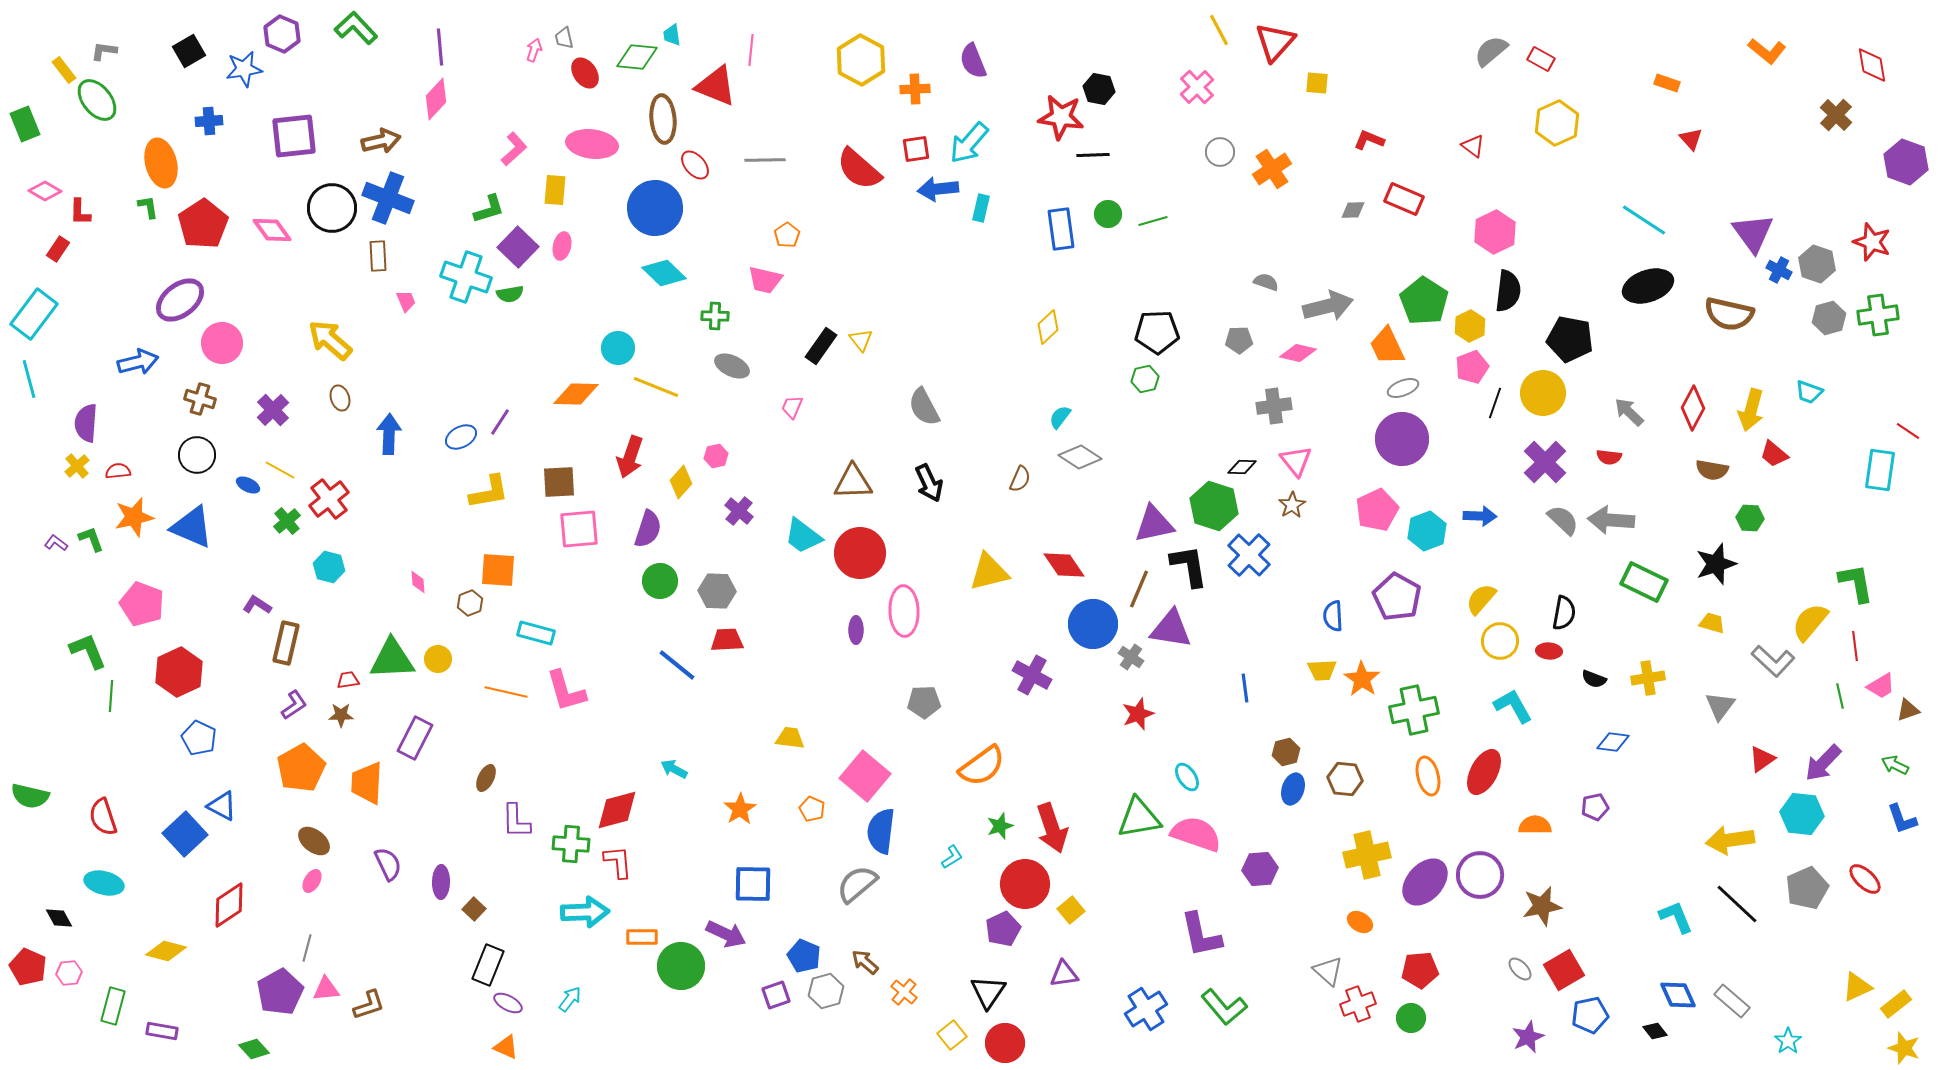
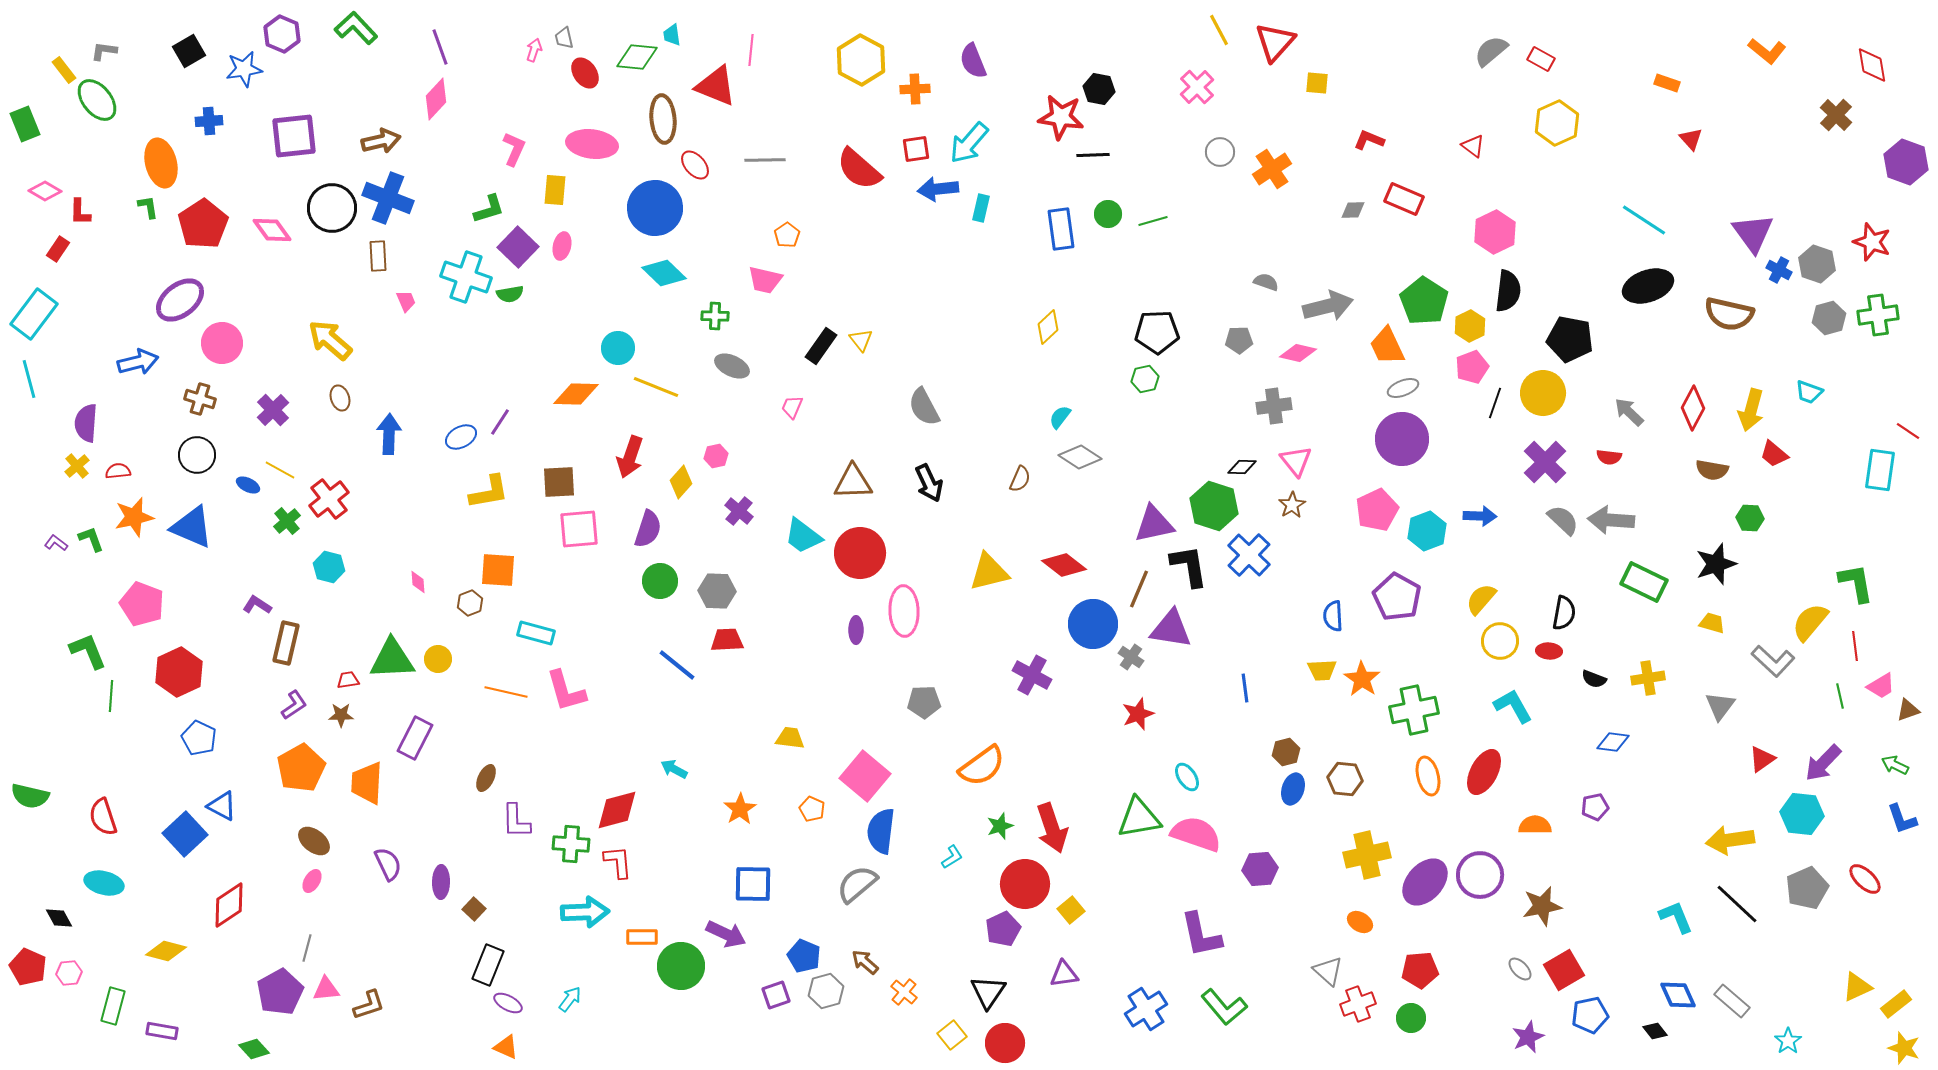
purple line at (440, 47): rotated 15 degrees counterclockwise
pink L-shape at (514, 149): rotated 24 degrees counterclockwise
red diamond at (1064, 565): rotated 18 degrees counterclockwise
